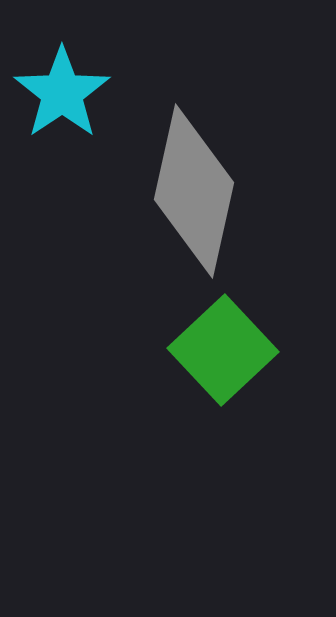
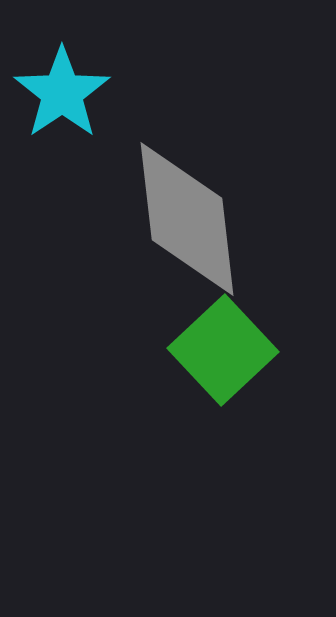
gray diamond: moved 7 px left, 28 px down; rotated 19 degrees counterclockwise
